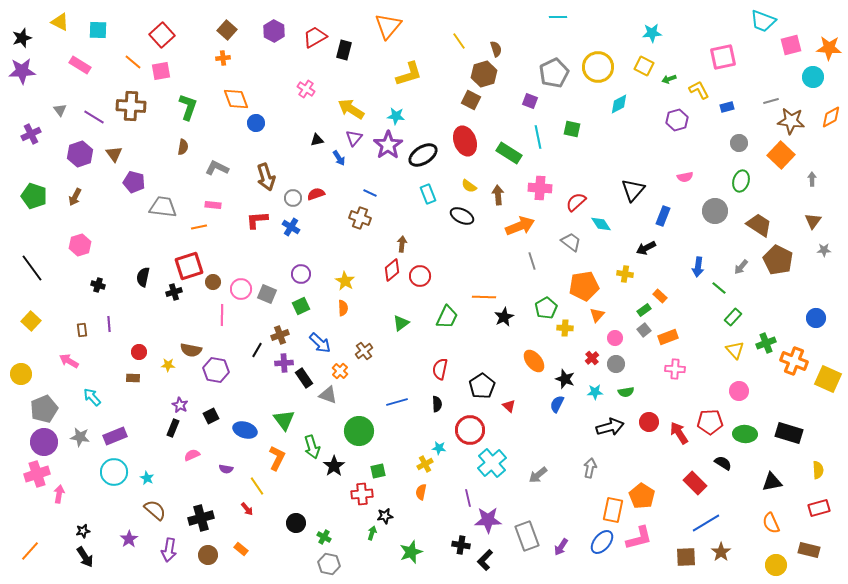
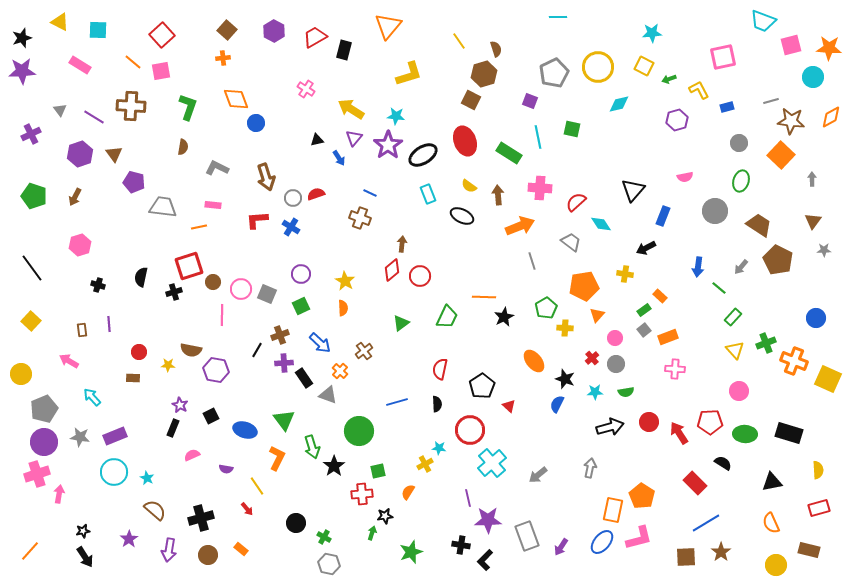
cyan diamond at (619, 104): rotated 15 degrees clockwise
black semicircle at (143, 277): moved 2 px left
orange semicircle at (421, 492): moved 13 px left; rotated 21 degrees clockwise
